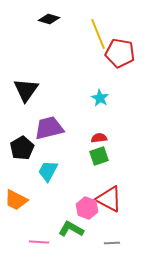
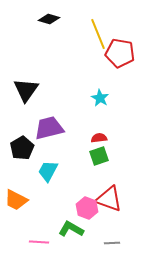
red triangle: rotated 8 degrees counterclockwise
